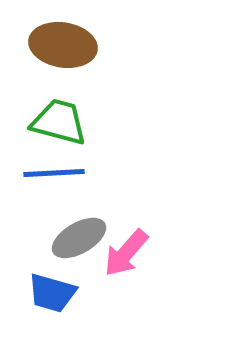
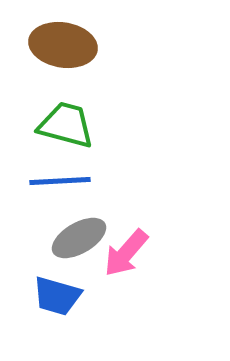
green trapezoid: moved 7 px right, 3 px down
blue line: moved 6 px right, 8 px down
blue trapezoid: moved 5 px right, 3 px down
